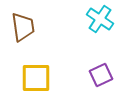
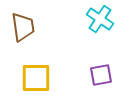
purple square: rotated 15 degrees clockwise
